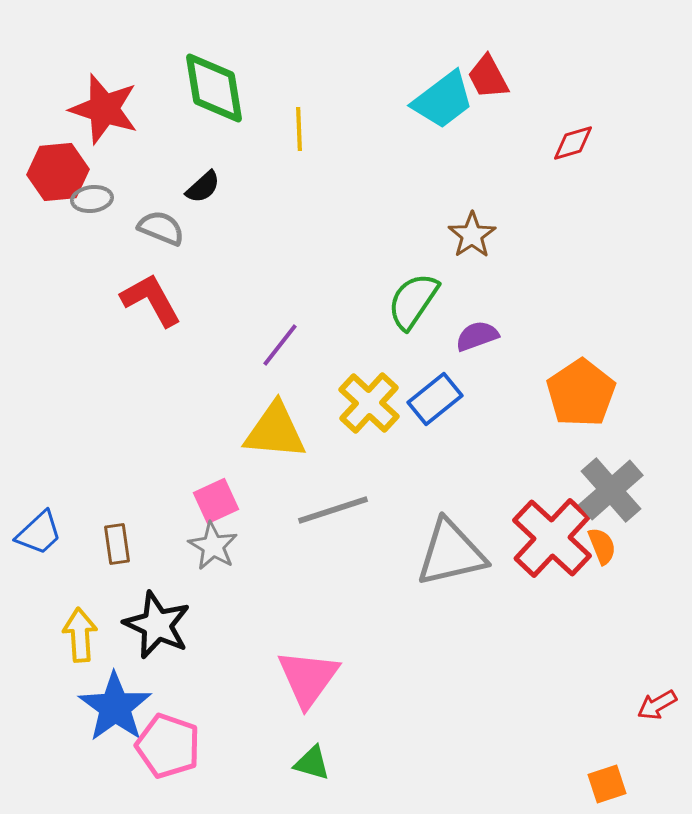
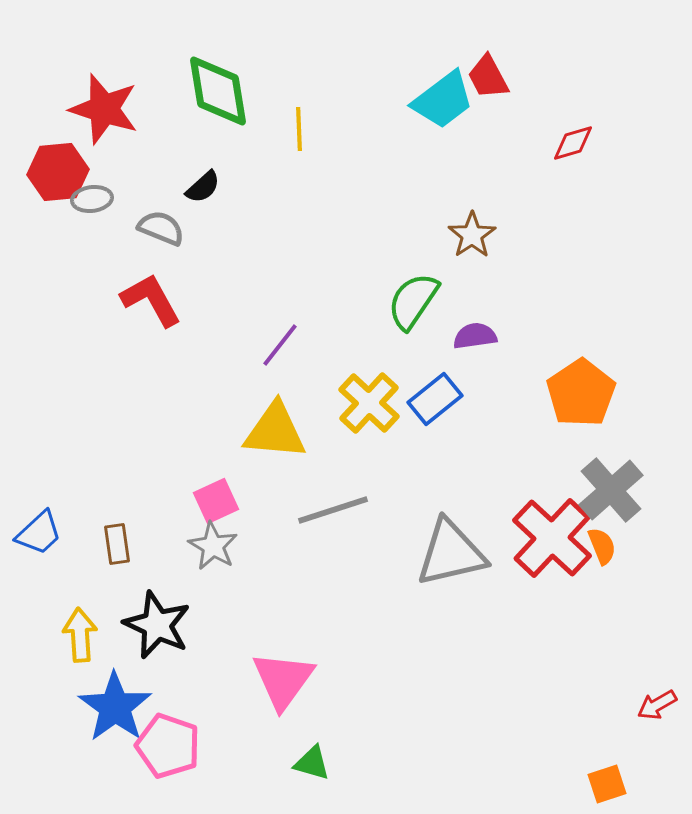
green diamond: moved 4 px right, 3 px down
purple semicircle: moved 2 px left; rotated 12 degrees clockwise
pink triangle: moved 25 px left, 2 px down
